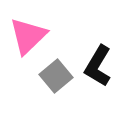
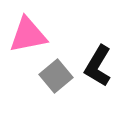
pink triangle: moved 1 px up; rotated 33 degrees clockwise
